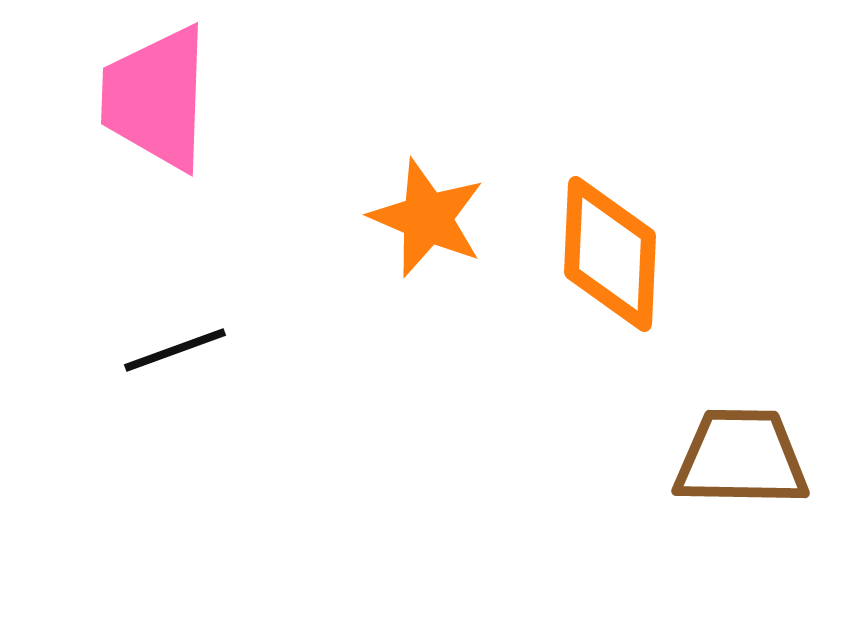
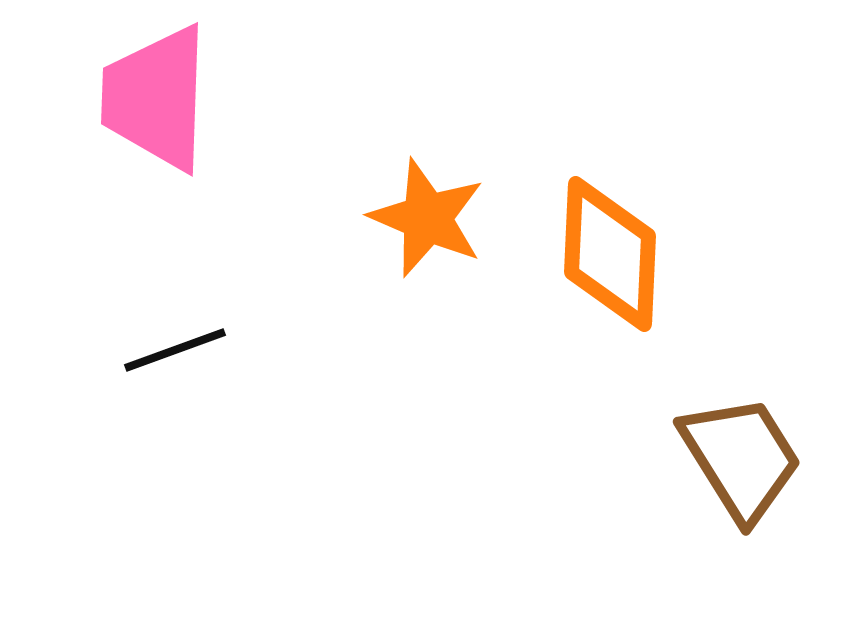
brown trapezoid: rotated 57 degrees clockwise
